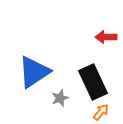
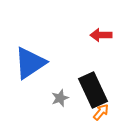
red arrow: moved 5 px left, 2 px up
blue triangle: moved 4 px left, 9 px up
black rectangle: moved 8 px down
